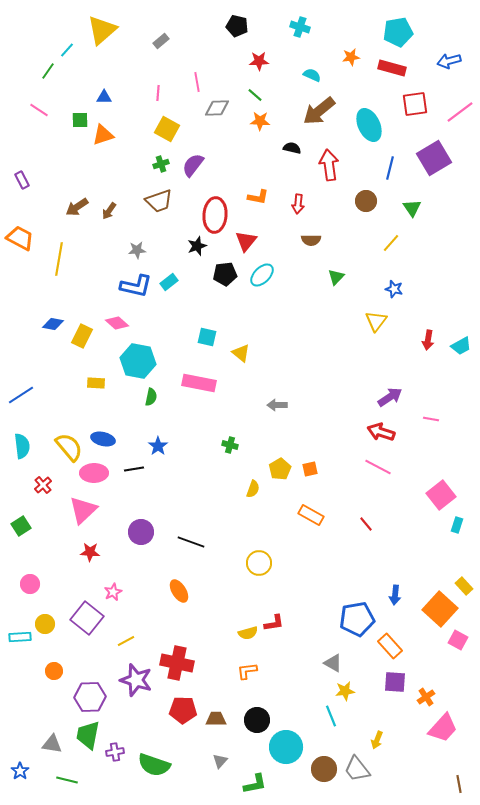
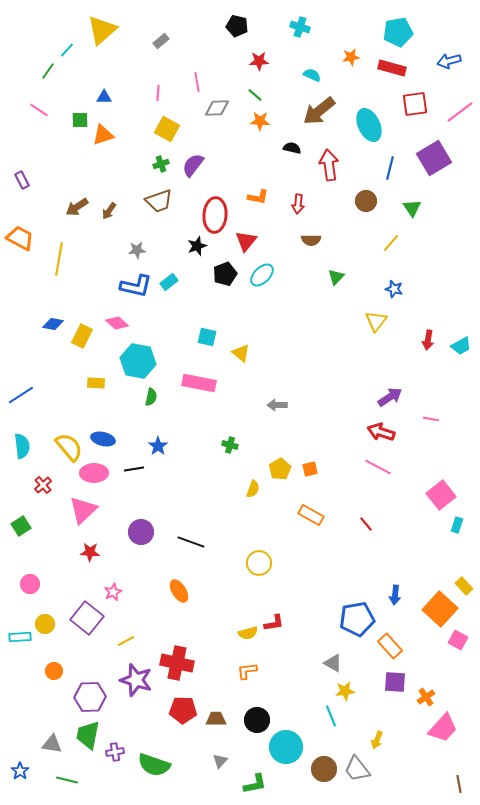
black pentagon at (225, 274): rotated 15 degrees counterclockwise
